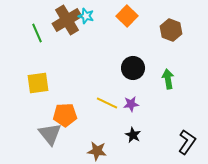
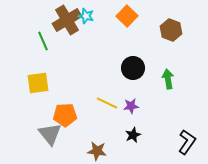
green line: moved 6 px right, 8 px down
purple star: moved 2 px down
black star: rotated 21 degrees clockwise
